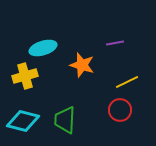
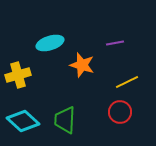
cyan ellipse: moved 7 px right, 5 px up
yellow cross: moved 7 px left, 1 px up
red circle: moved 2 px down
cyan diamond: rotated 28 degrees clockwise
